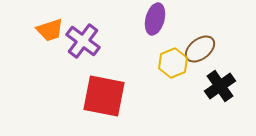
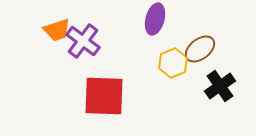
orange trapezoid: moved 7 px right
red square: rotated 9 degrees counterclockwise
